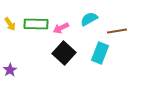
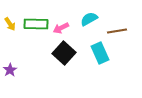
cyan rectangle: rotated 45 degrees counterclockwise
